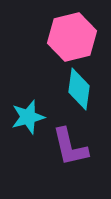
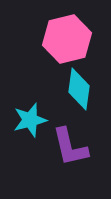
pink hexagon: moved 5 px left, 2 px down
cyan star: moved 2 px right, 3 px down
